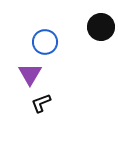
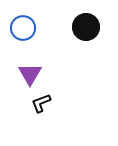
black circle: moved 15 px left
blue circle: moved 22 px left, 14 px up
